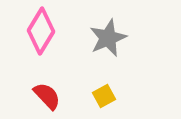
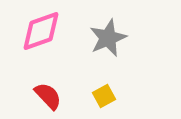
pink diamond: rotated 39 degrees clockwise
red semicircle: moved 1 px right
